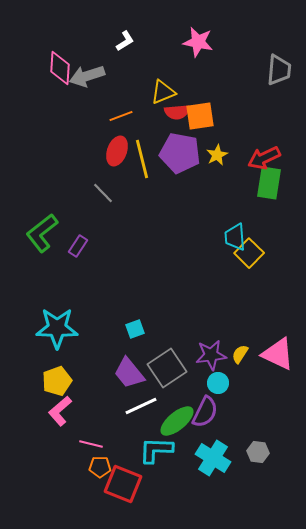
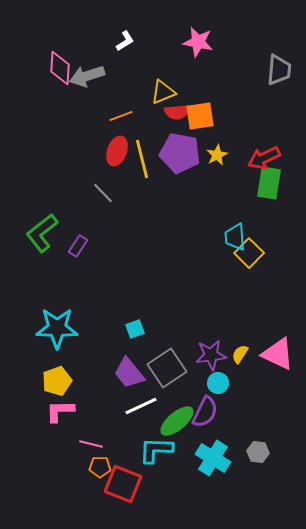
pink L-shape: rotated 40 degrees clockwise
